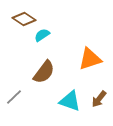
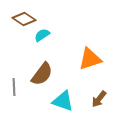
brown semicircle: moved 2 px left, 2 px down
gray line: moved 10 px up; rotated 48 degrees counterclockwise
cyan triangle: moved 7 px left
